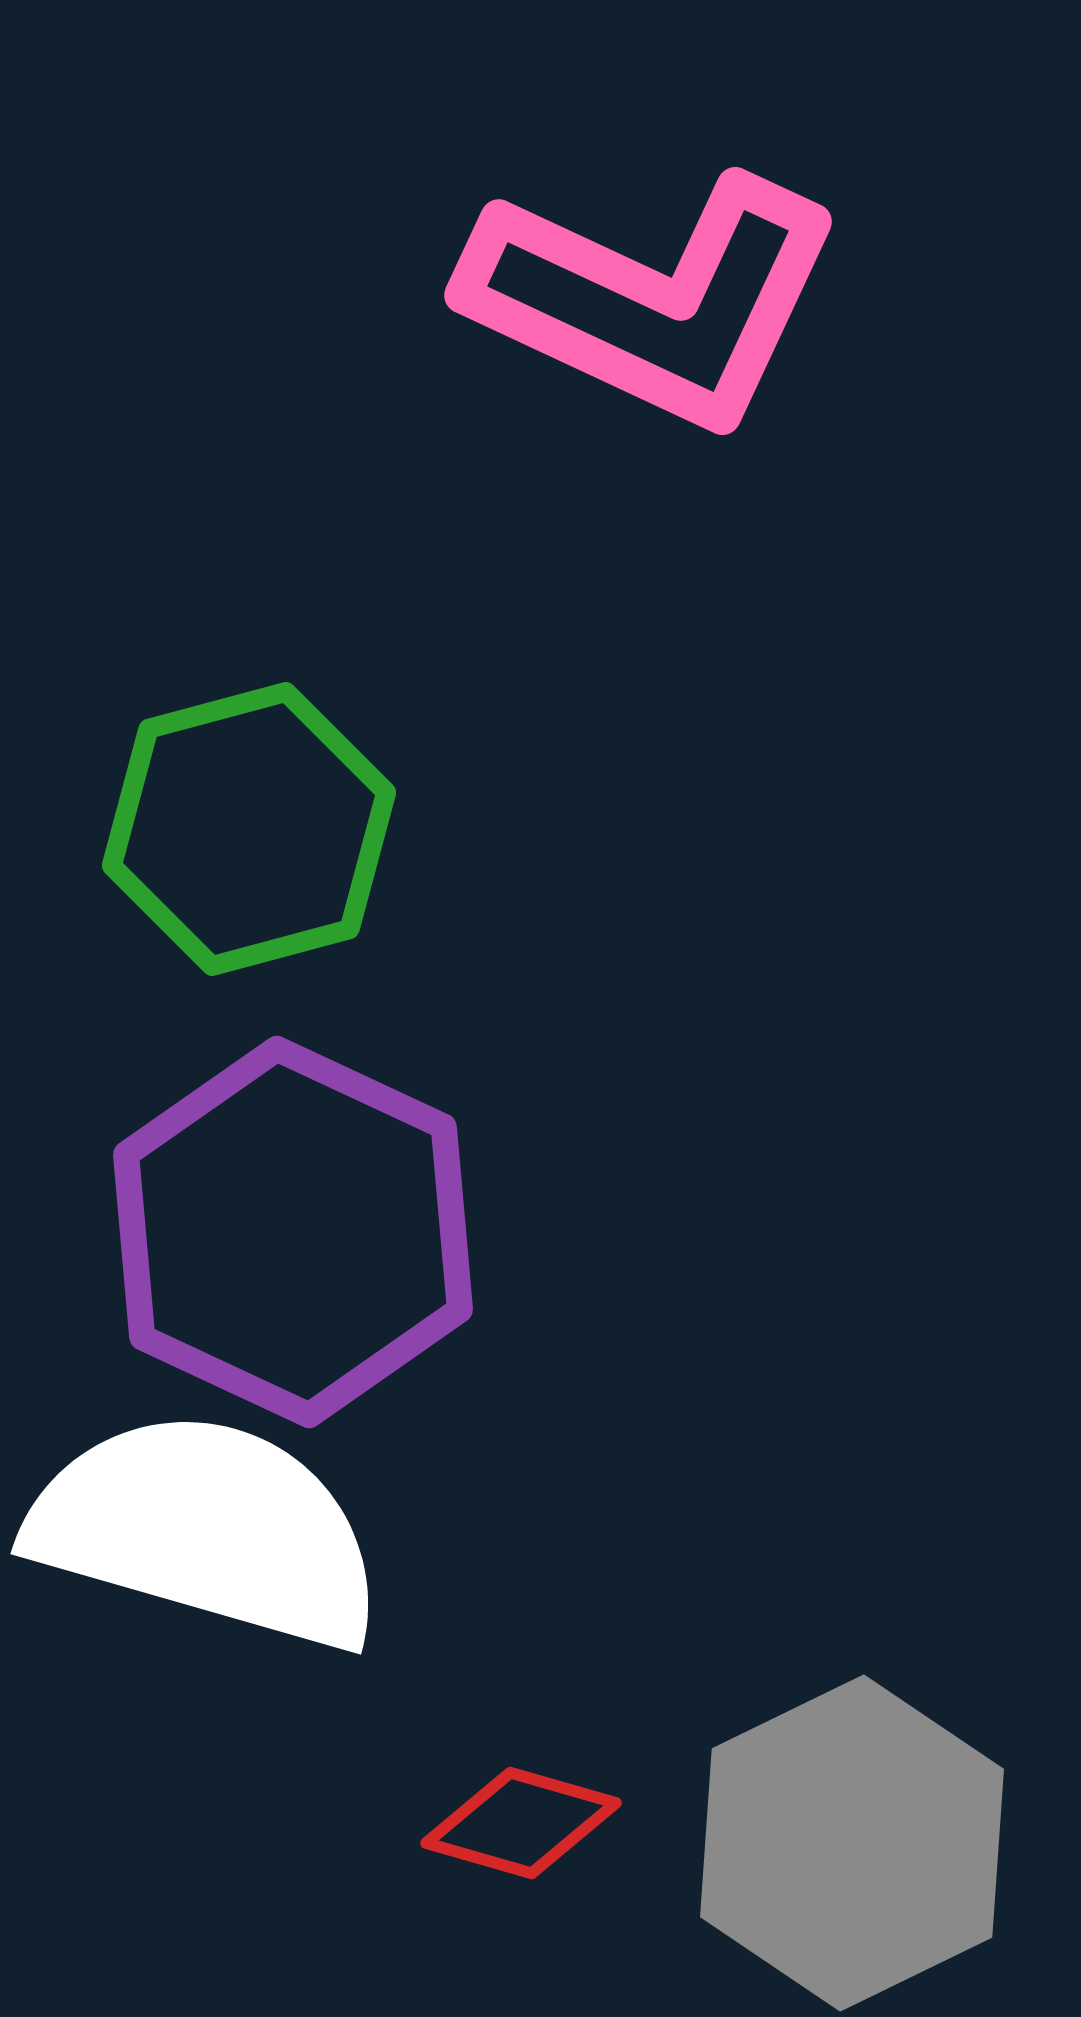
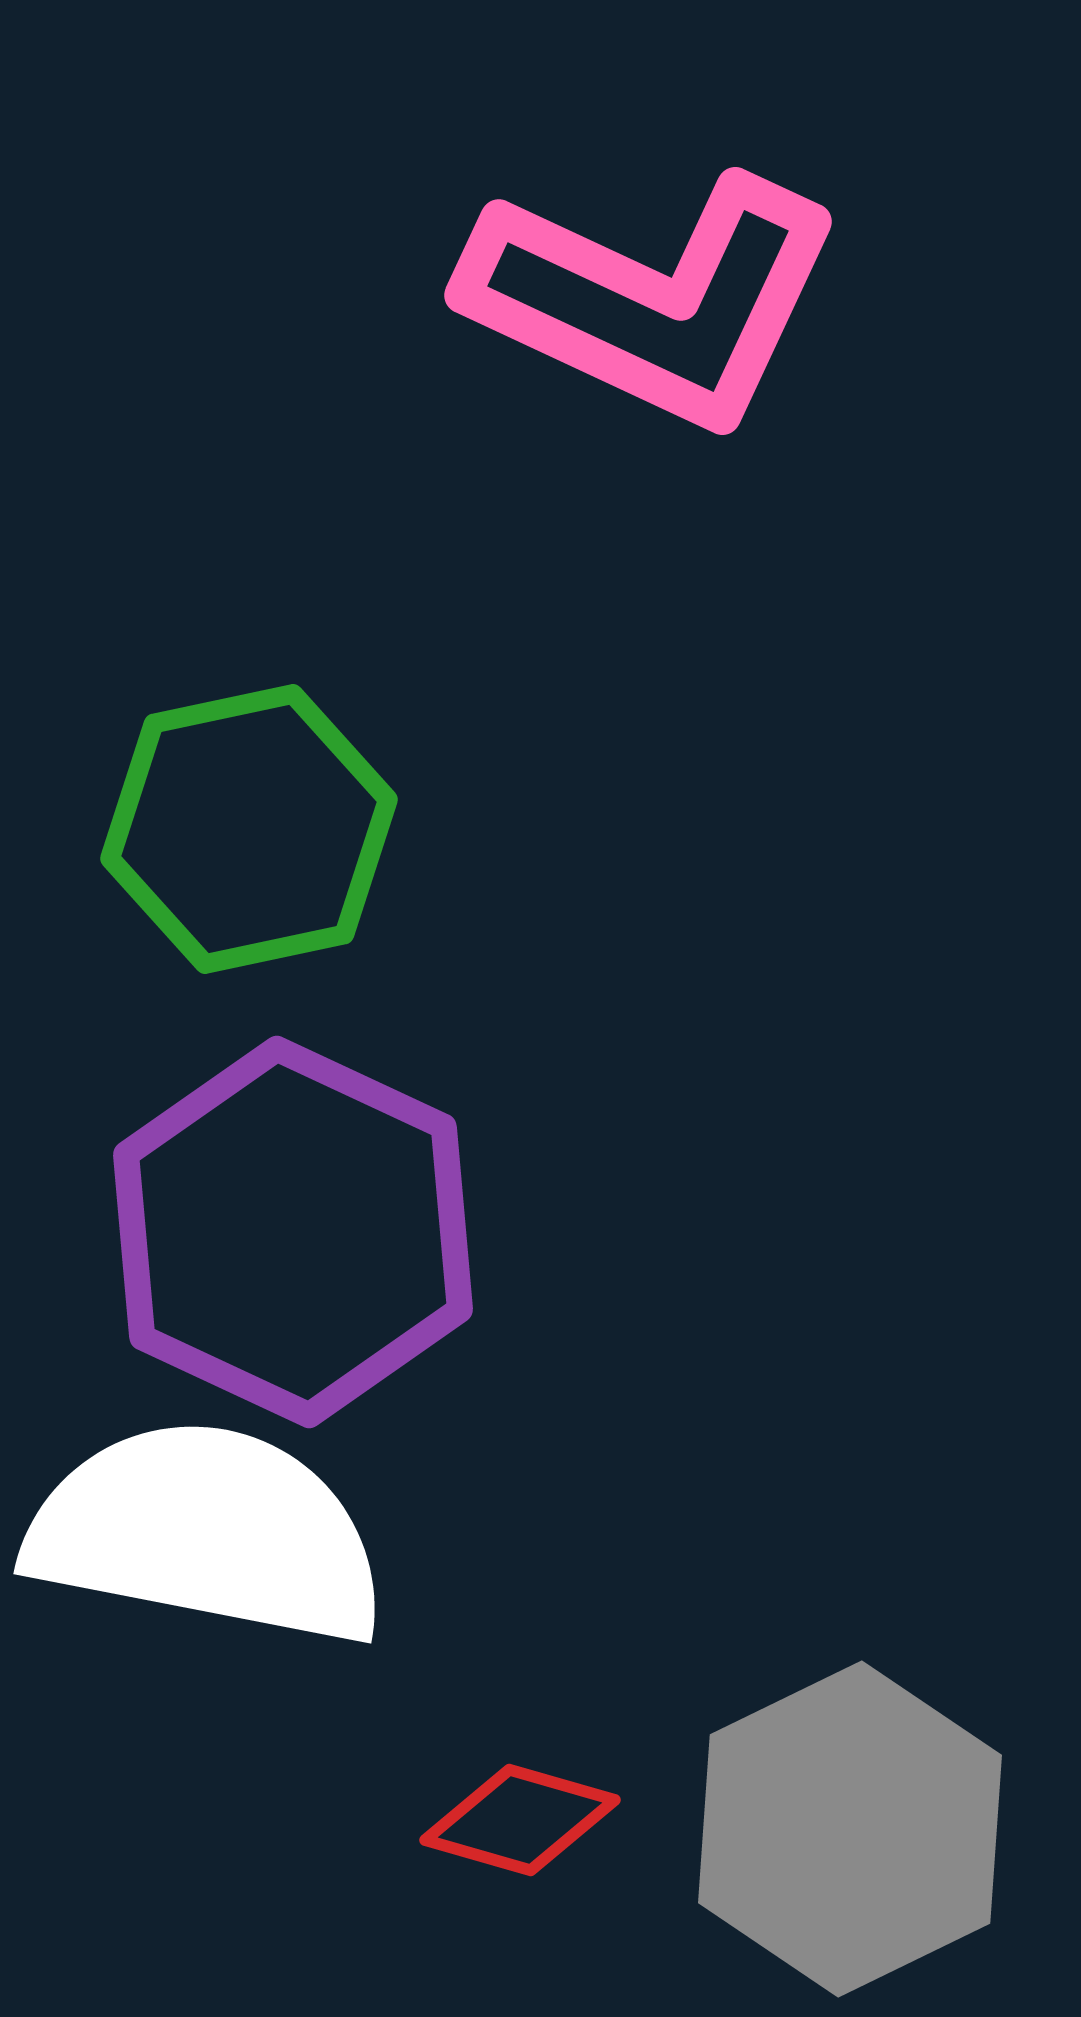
green hexagon: rotated 3 degrees clockwise
white semicircle: moved 3 px down; rotated 5 degrees counterclockwise
red diamond: moved 1 px left, 3 px up
gray hexagon: moved 2 px left, 14 px up
